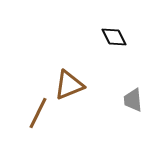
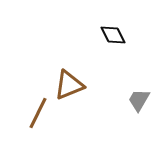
black diamond: moved 1 px left, 2 px up
gray trapezoid: moved 6 px right; rotated 35 degrees clockwise
